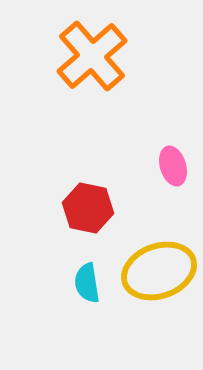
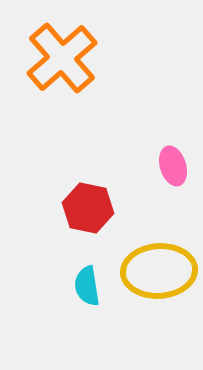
orange cross: moved 30 px left, 2 px down
yellow ellipse: rotated 16 degrees clockwise
cyan semicircle: moved 3 px down
